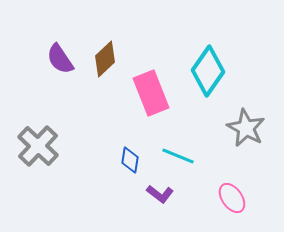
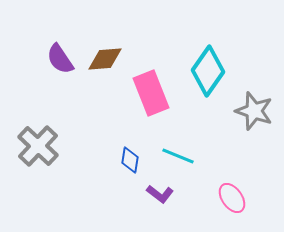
brown diamond: rotated 39 degrees clockwise
gray star: moved 8 px right, 17 px up; rotated 9 degrees counterclockwise
